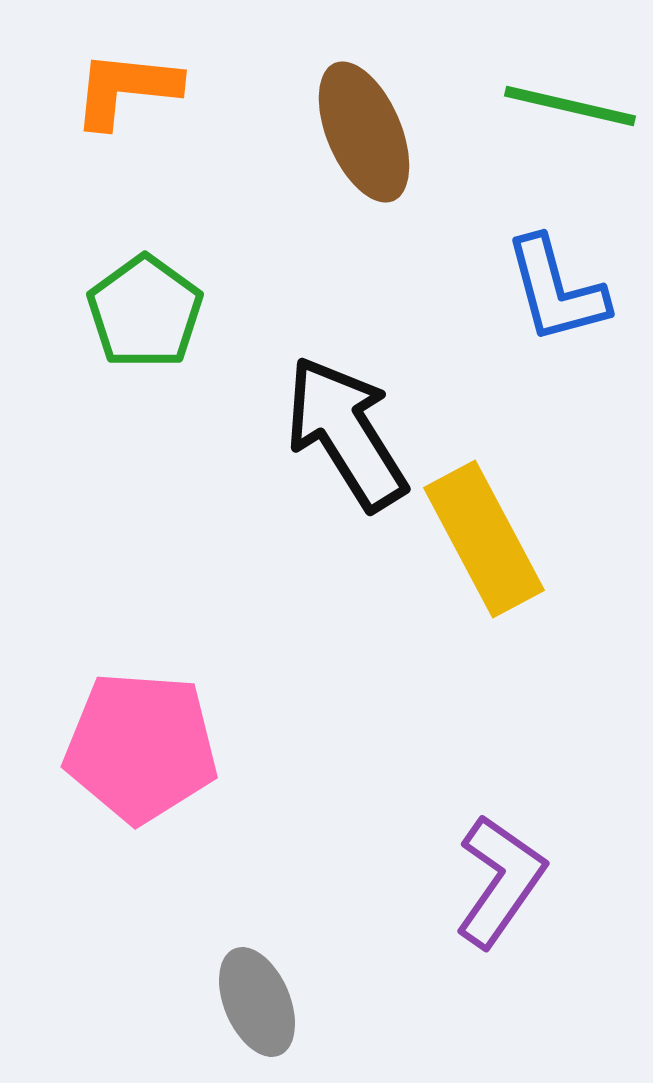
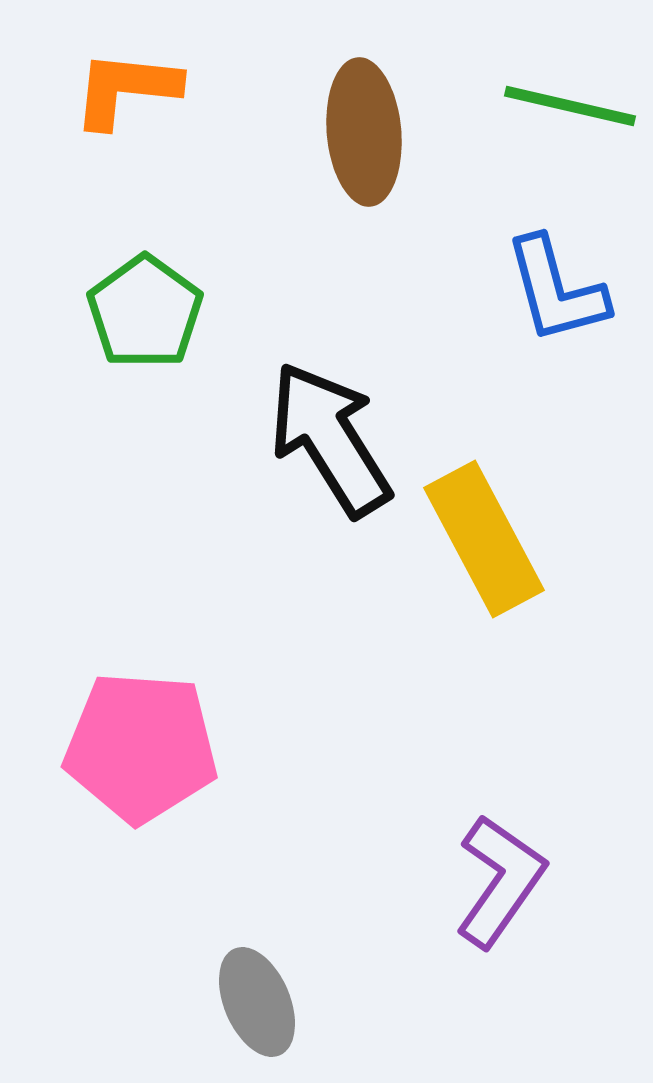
brown ellipse: rotated 18 degrees clockwise
black arrow: moved 16 px left, 6 px down
